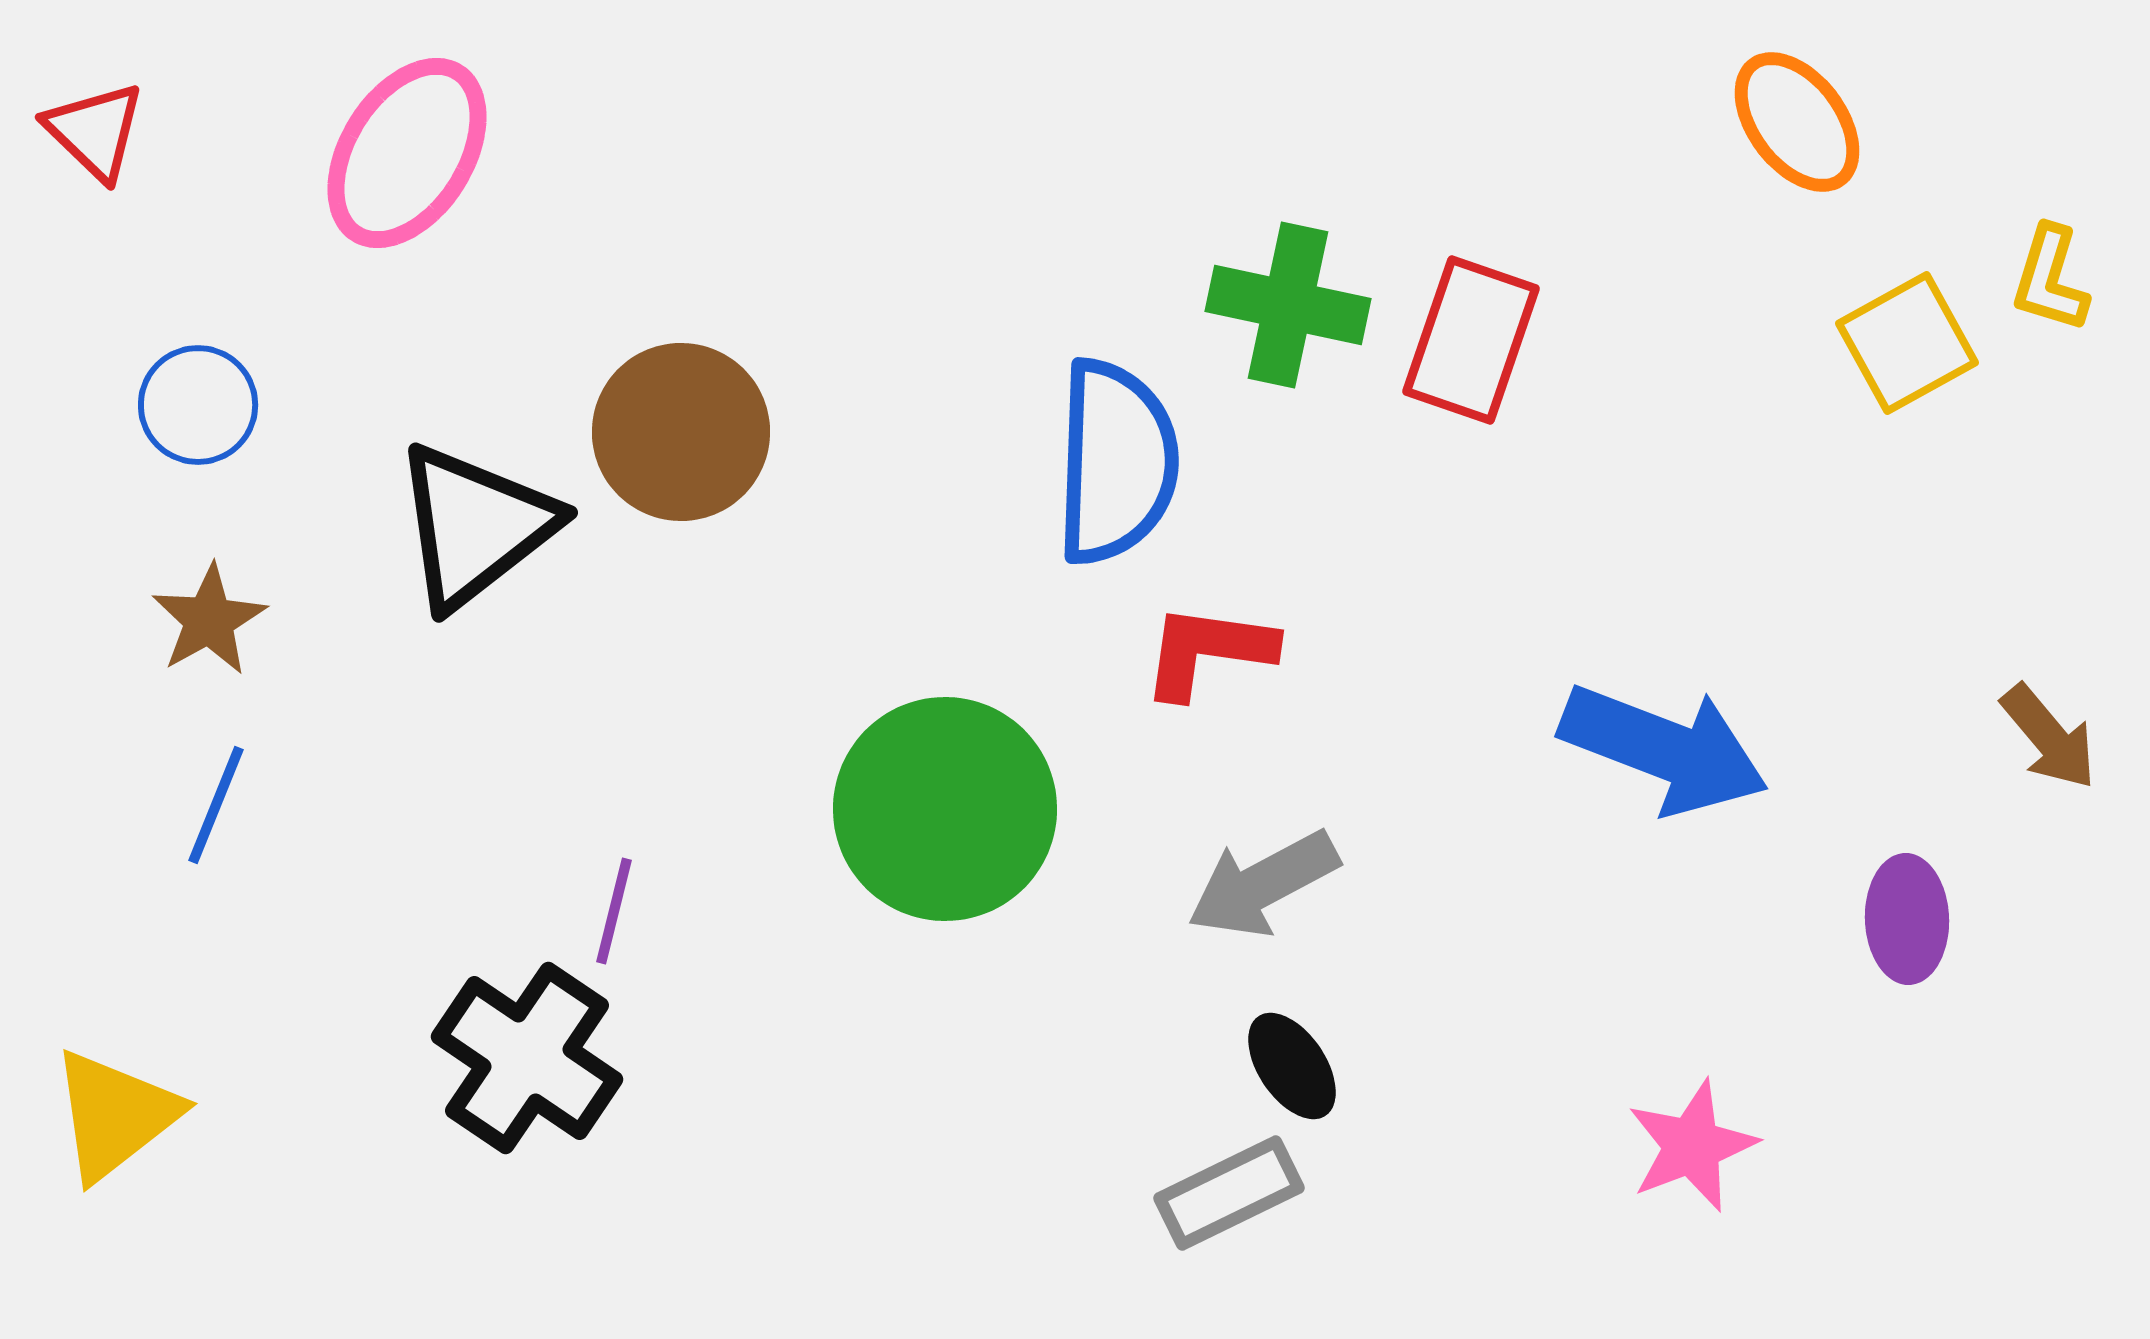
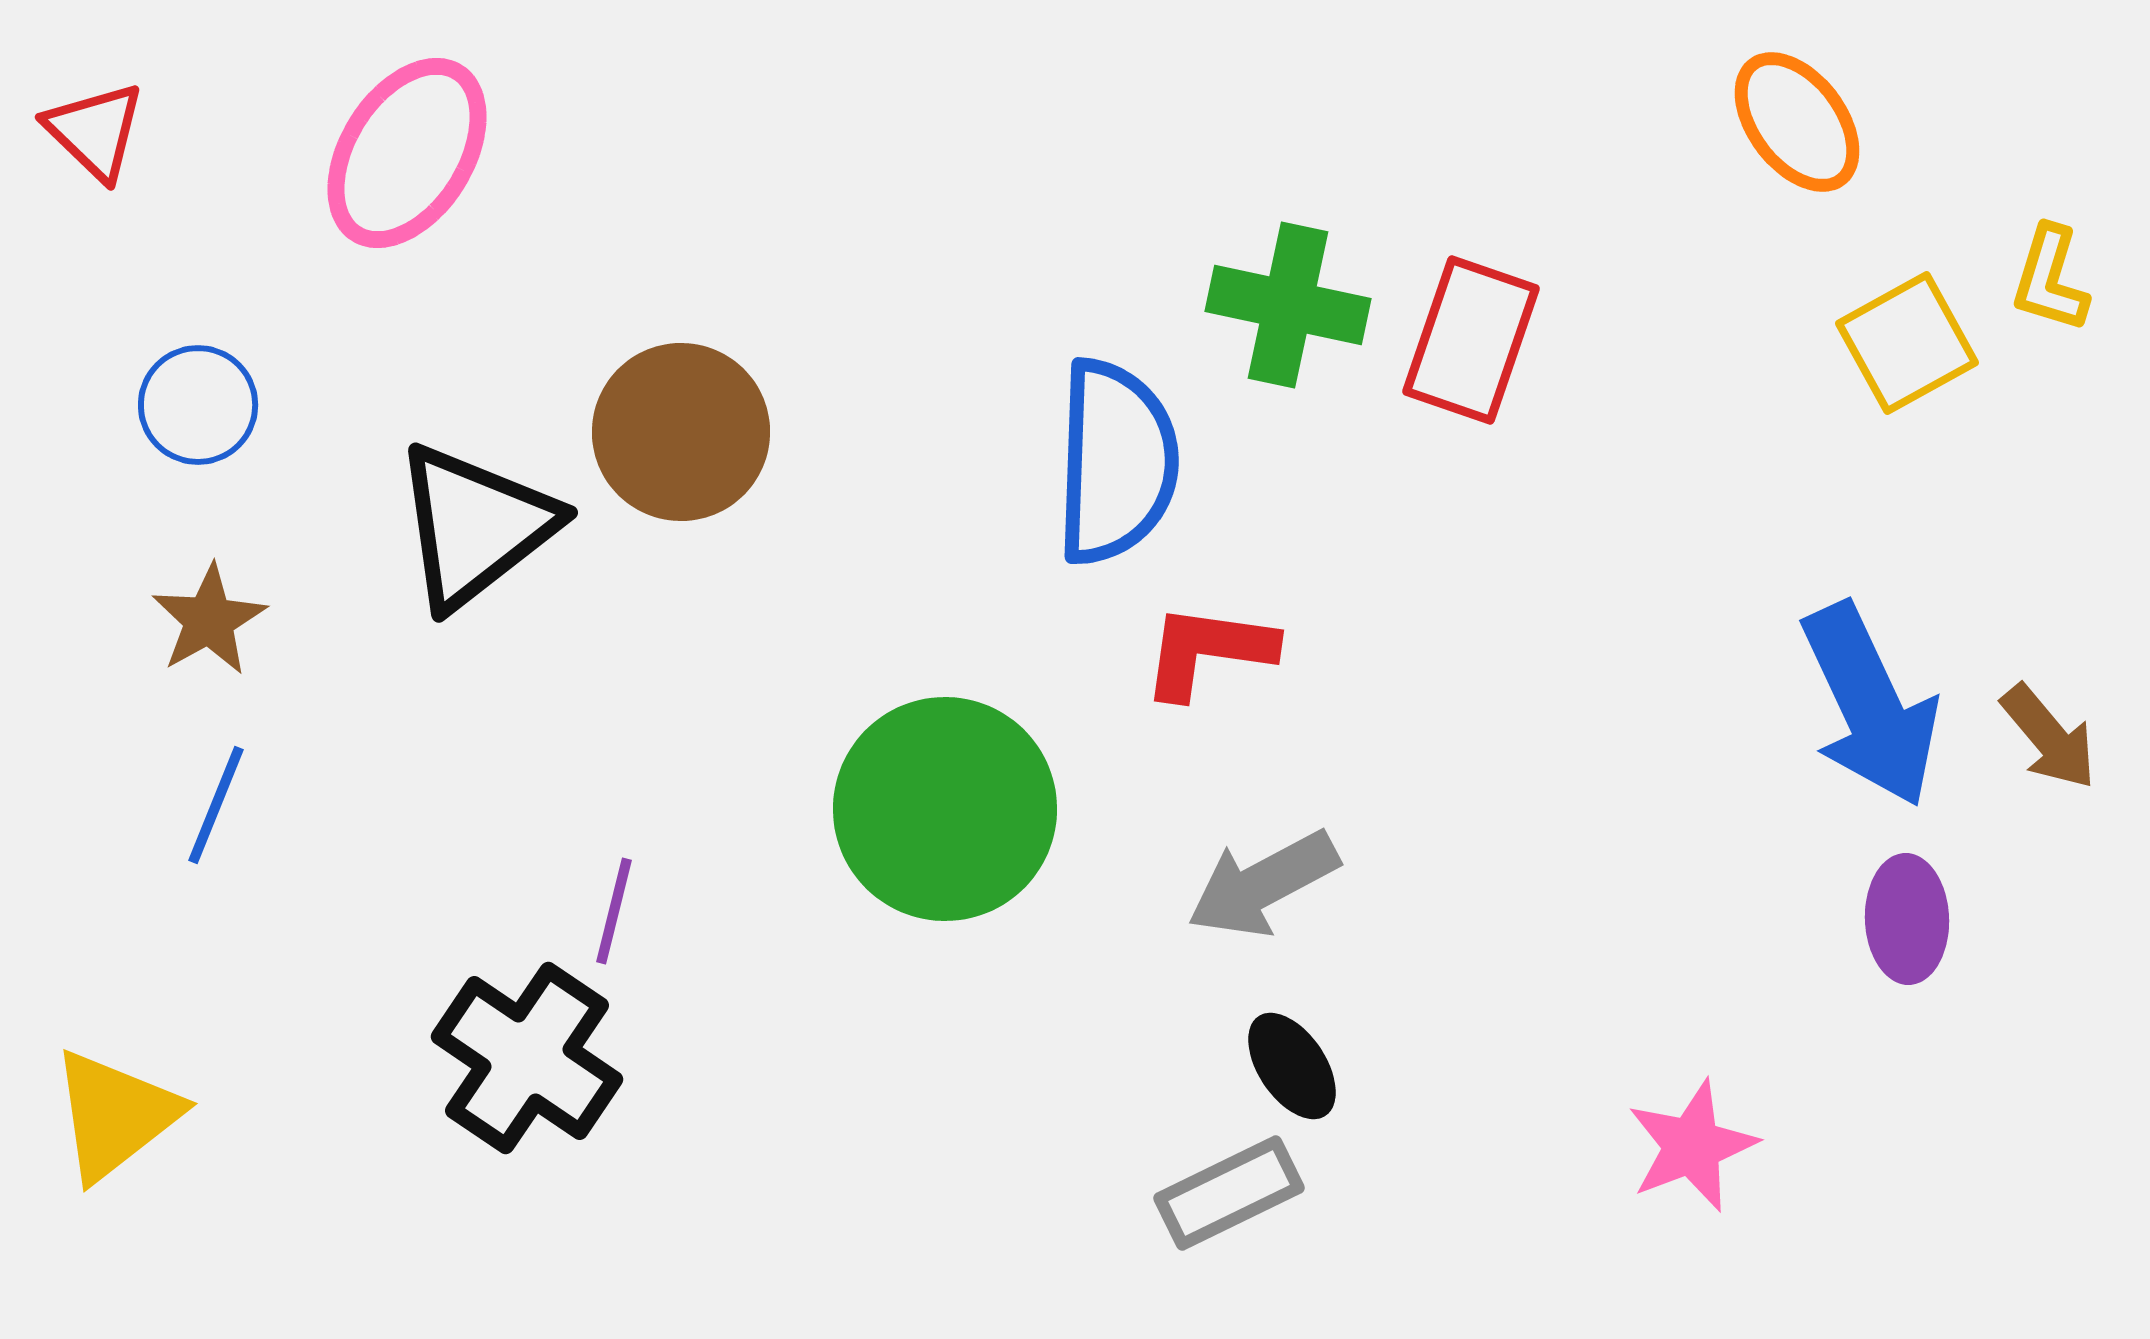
blue arrow: moved 206 px right, 44 px up; rotated 44 degrees clockwise
